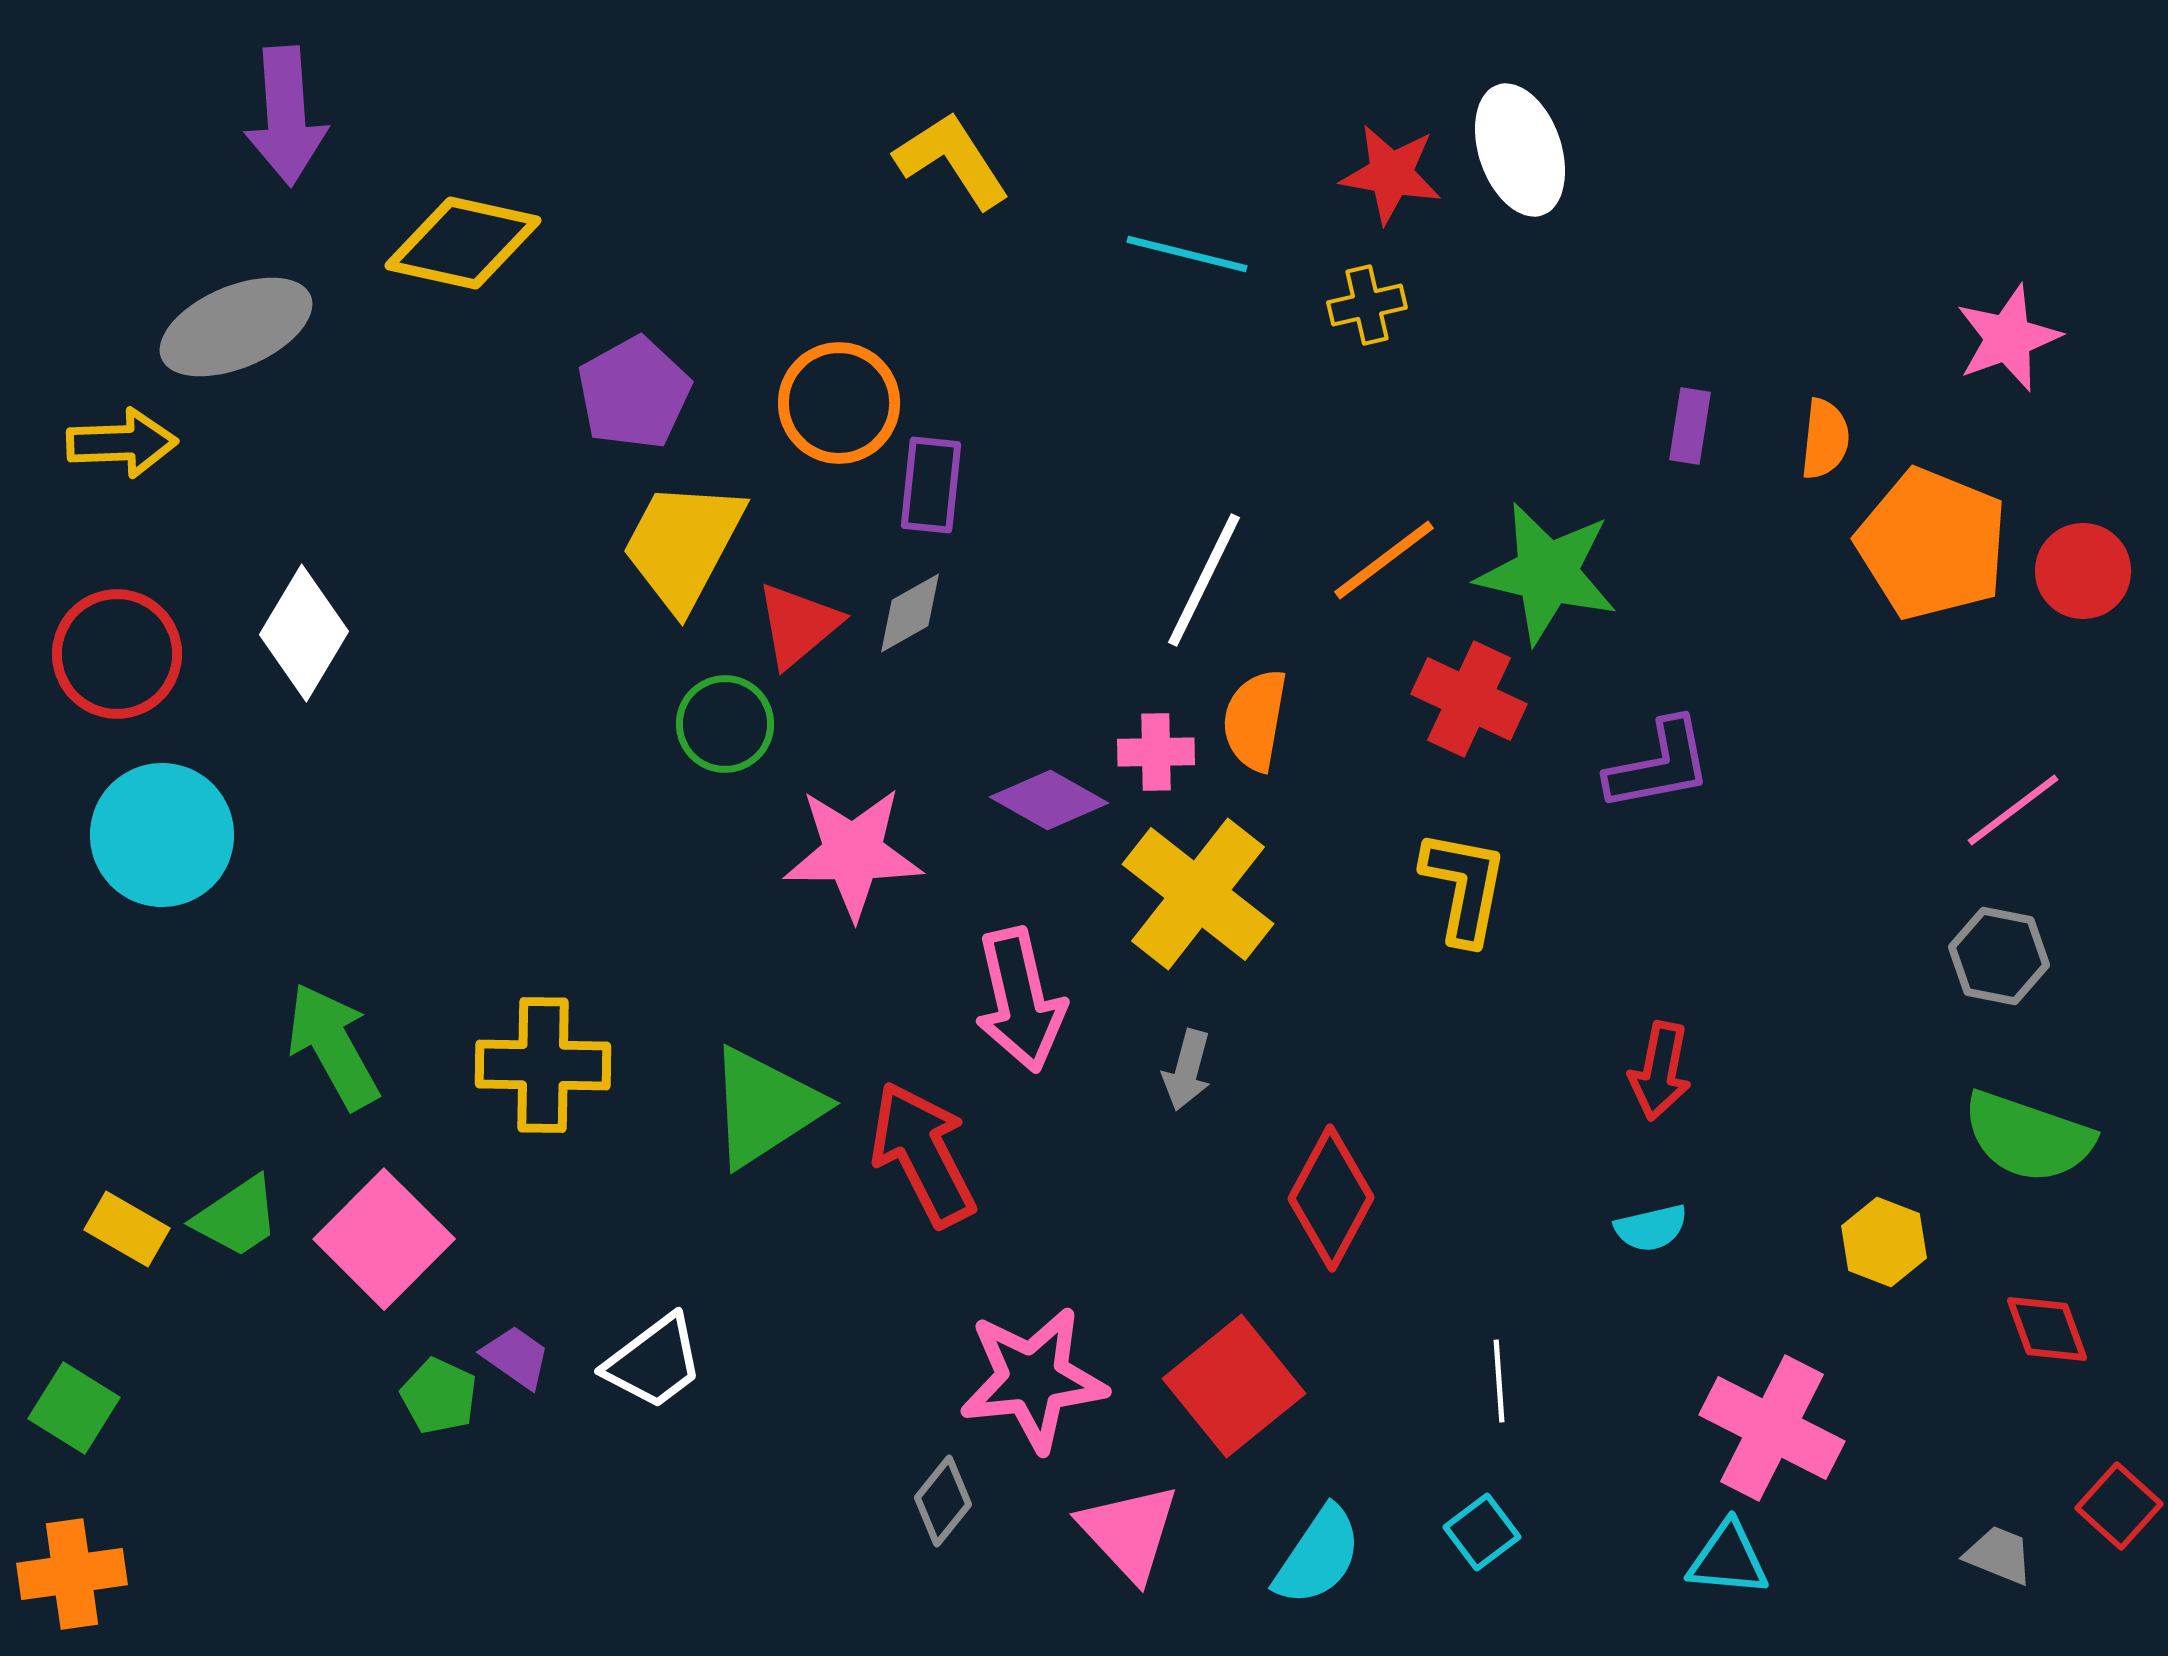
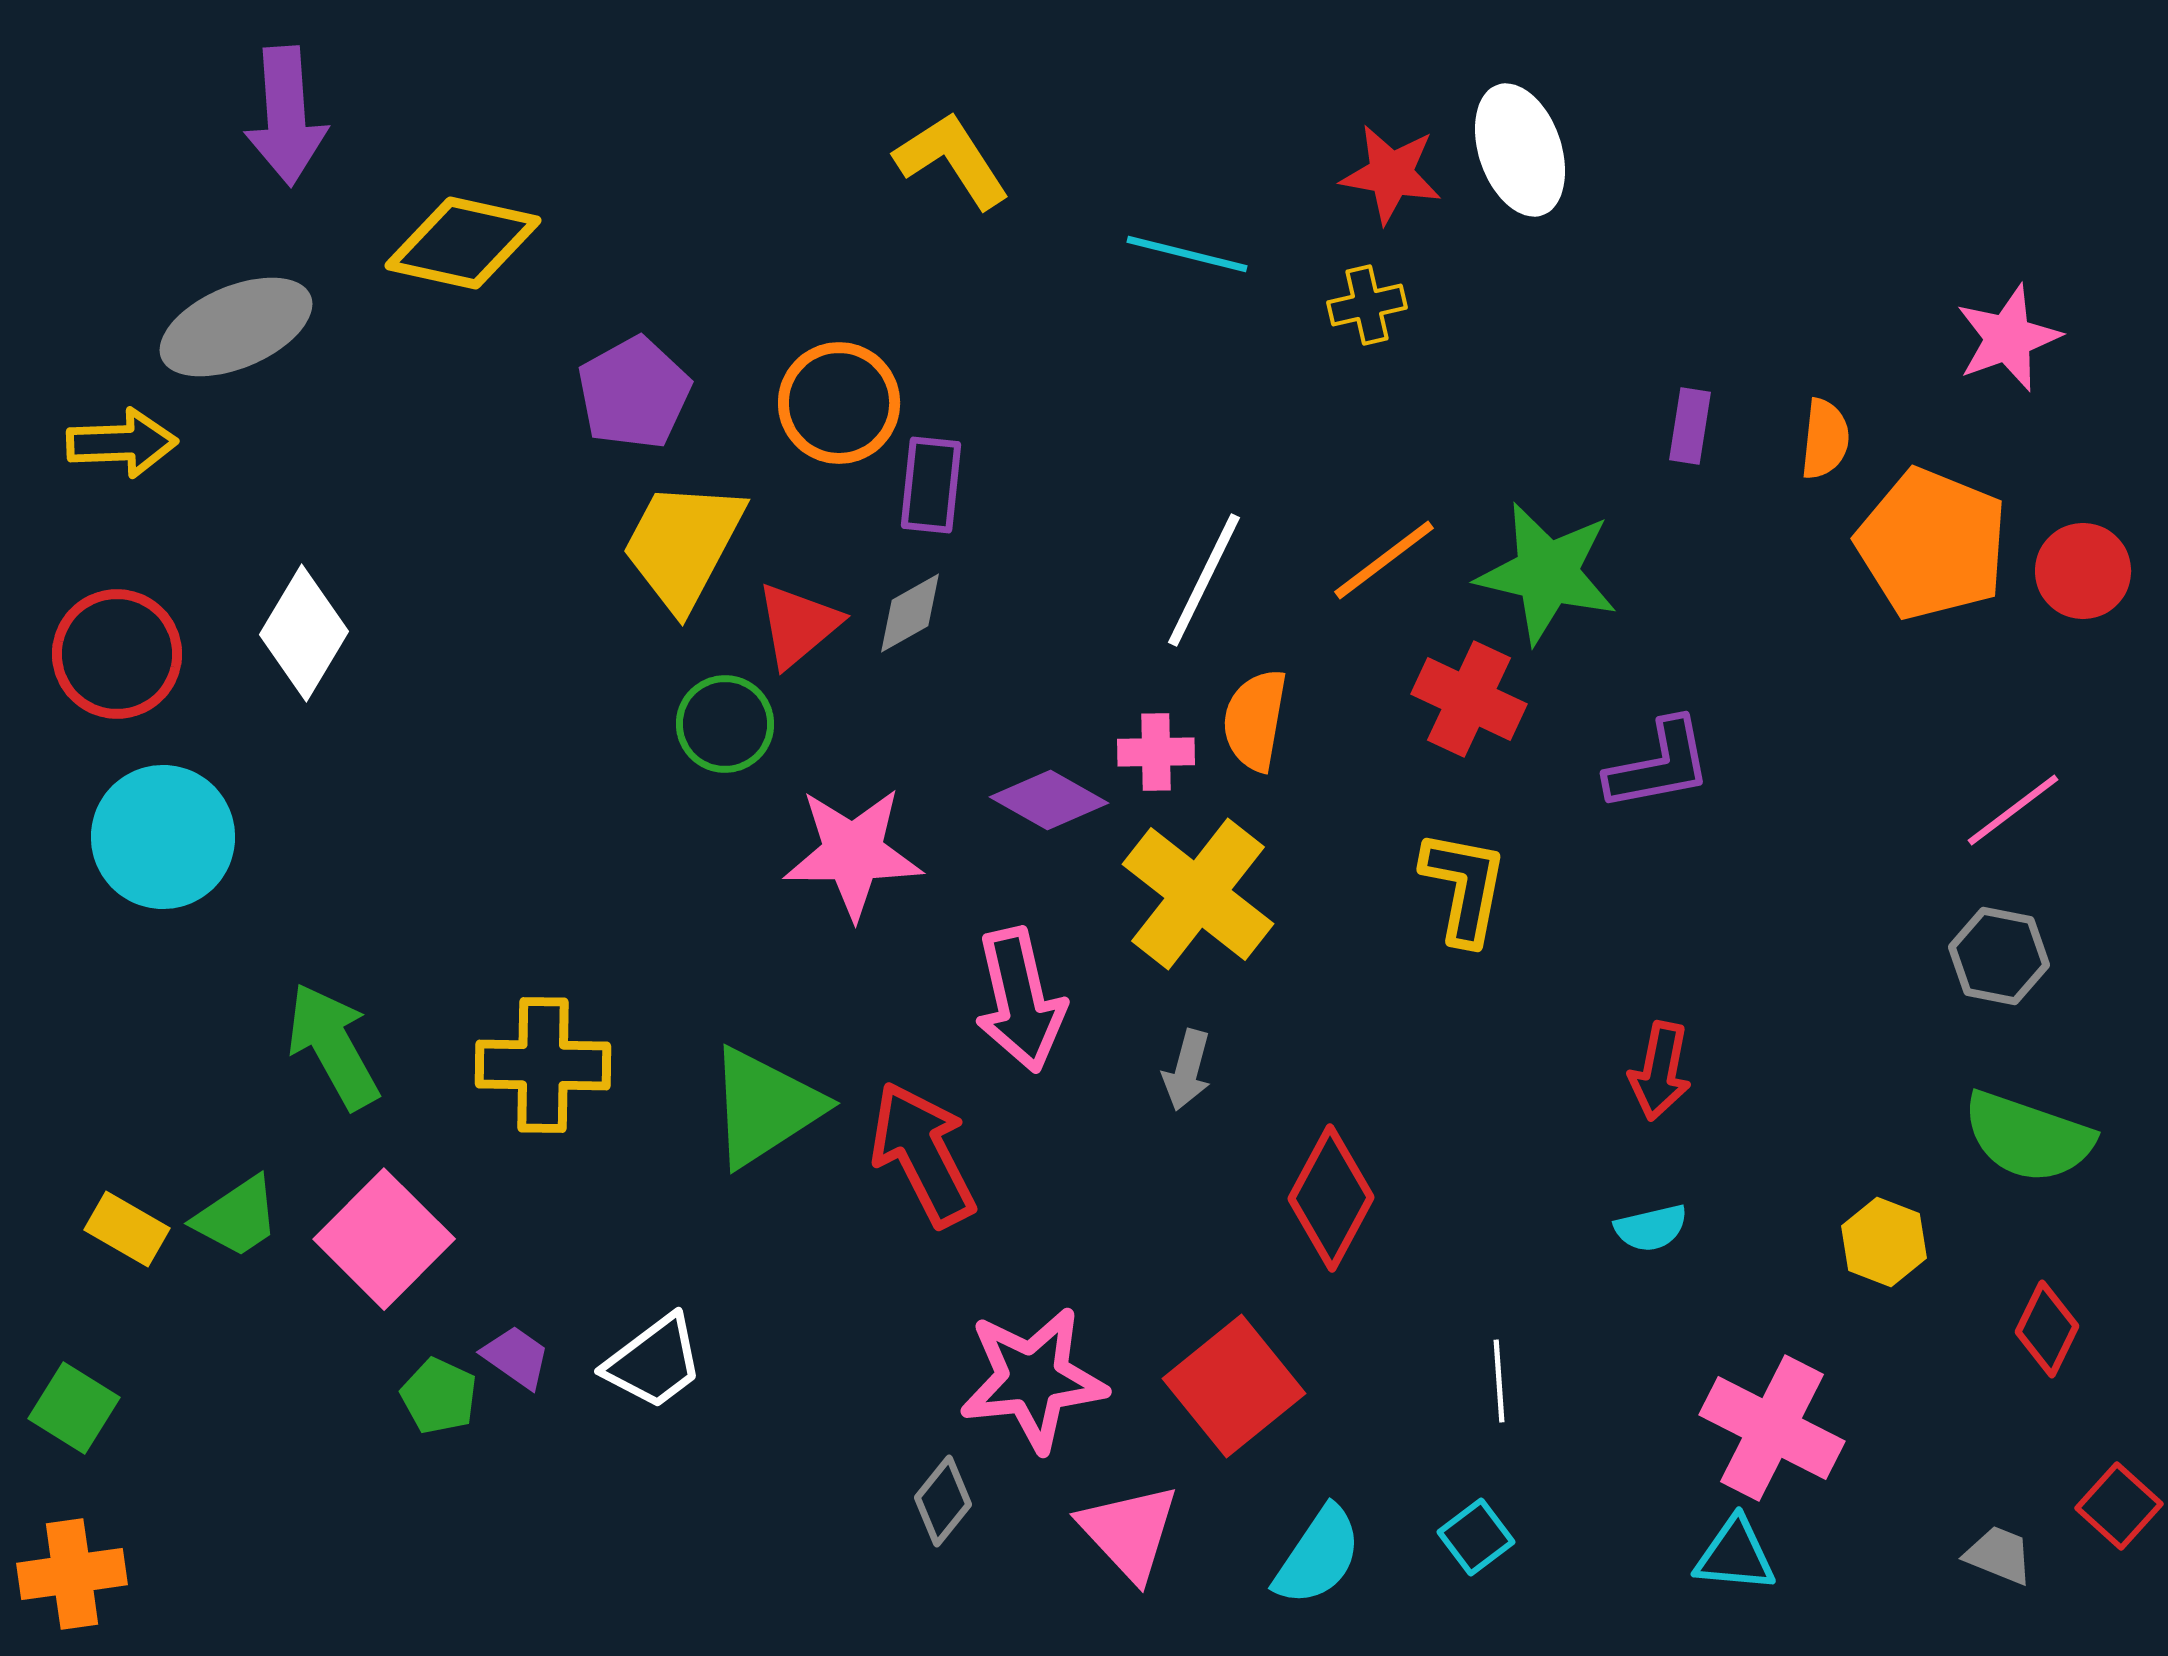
cyan circle at (162, 835): moved 1 px right, 2 px down
red diamond at (2047, 1329): rotated 46 degrees clockwise
cyan square at (1482, 1532): moved 6 px left, 5 px down
cyan triangle at (1728, 1559): moved 7 px right, 4 px up
